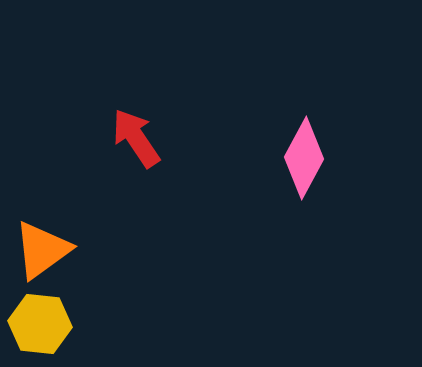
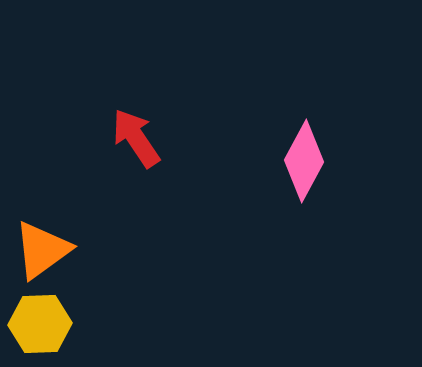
pink diamond: moved 3 px down
yellow hexagon: rotated 8 degrees counterclockwise
